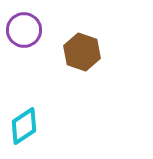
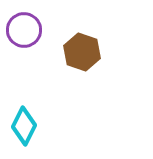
cyan diamond: rotated 30 degrees counterclockwise
